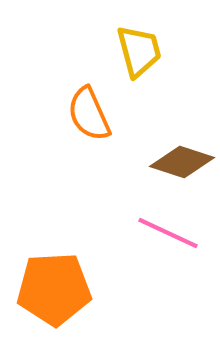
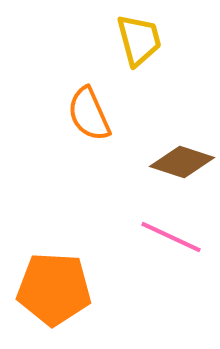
yellow trapezoid: moved 11 px up
pink line: moved 3 px right, 4 px down
orange pentagon: rotated 6 degrees clockwise
